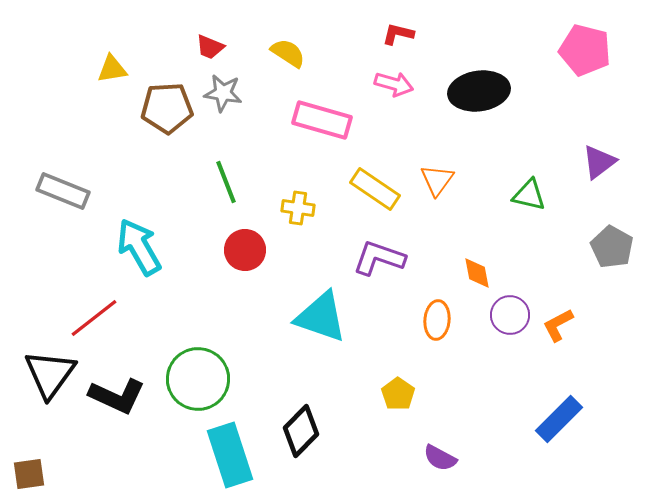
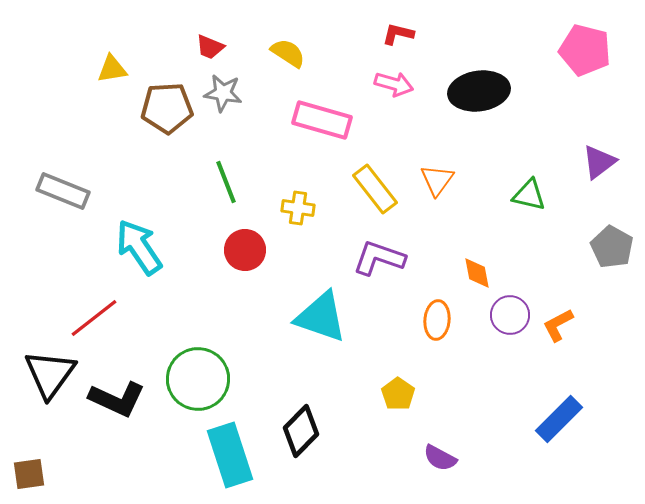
yellow rectangle: rotated 18 degrees clockwise
cyan arrow: rotated 4 degrees counterclockwise
black L-shape: moved 3 px down
